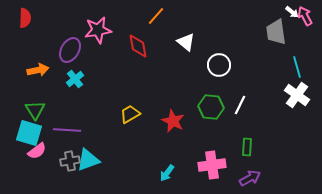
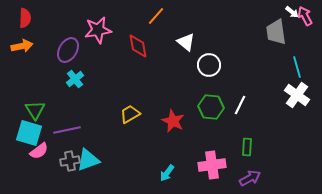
purple ellipse: moved 2 px left
white circle: moved 10 px left
orange arrow: moved 16 px left, 24 px up
purple line: rotated 16 degrees counterclockwise
pink semicircle: moved 2 px right
